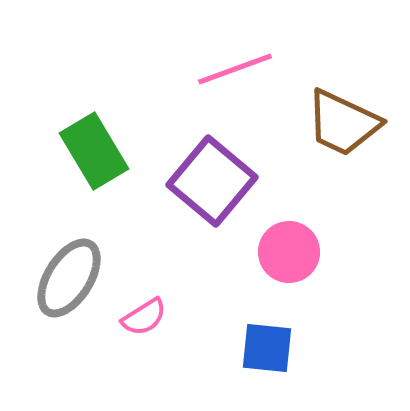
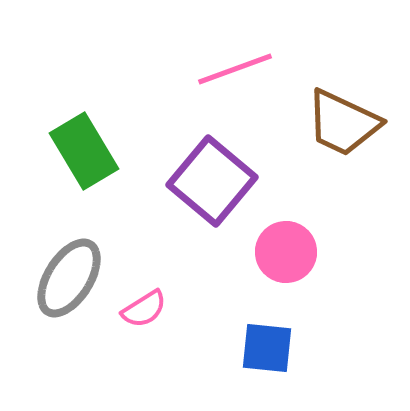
green rectangle: moved 10 px left
pink circle: moved 3 px left
pink semicircle: moved 8 px up
